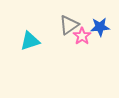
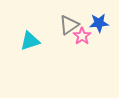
blue star: moved 1 px left, 4 px up
